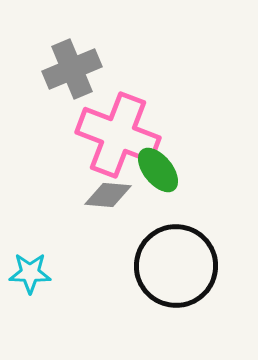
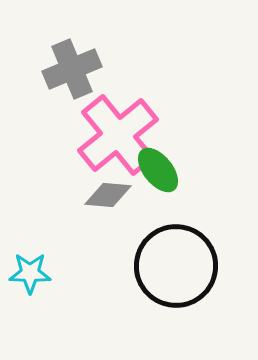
pink cross: rotated 30 degrees clockwise
